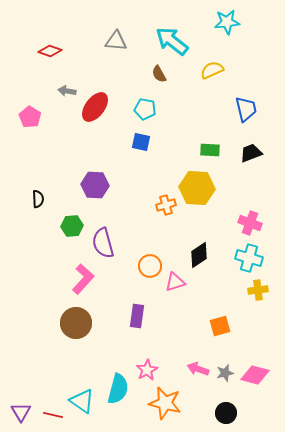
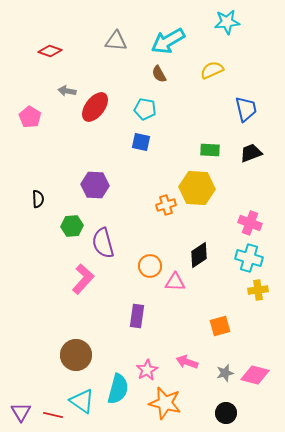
cyan arrow: moved 4 px left; rotated 68 degrees counterclockwise
pink triangle: rotated 20 degrees clockwise
brown circle: moved 32 px down
pink arrow: moved 11 px left, 7 px up
